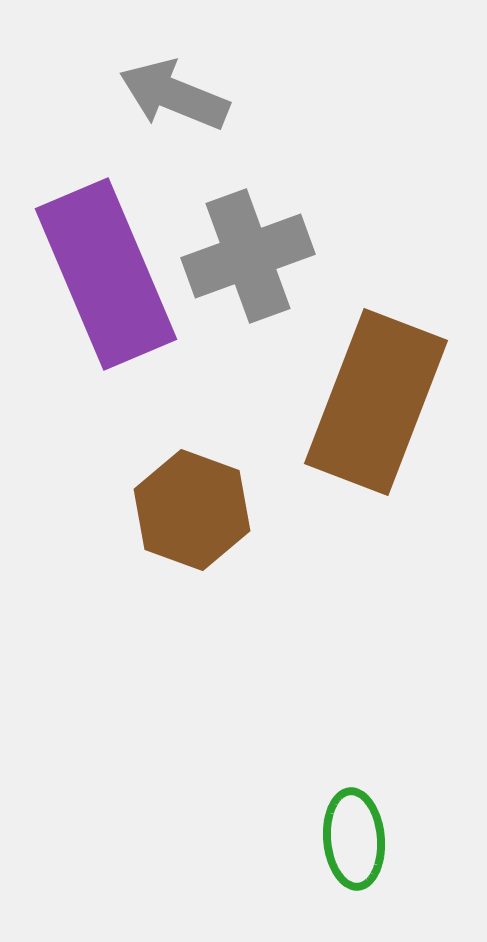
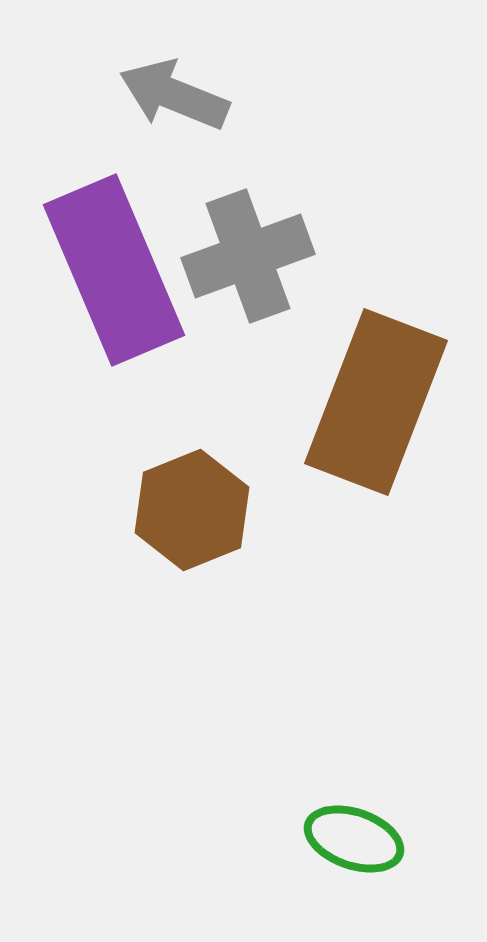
purple rectangle: moved 8 px right, 4 px up
brown hexagon: rotated 18 degrees clockwise
green ellipse: rotated 66 degrees counterclockwise
